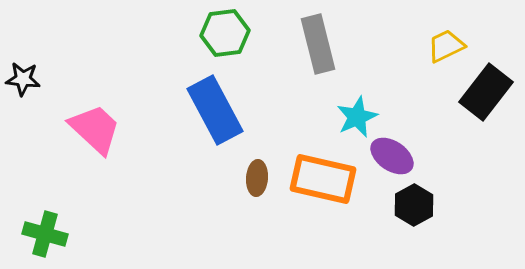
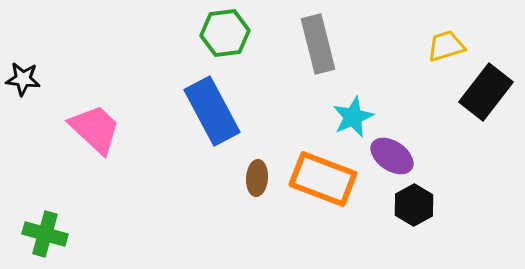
yellow trapezoid: rotated 9 degrees clockwise
blue rectangle: moved 3 px left, 1 px down
cyan star: moved 4 px left
orange rectangle: rotated 8 degrees clockwise
